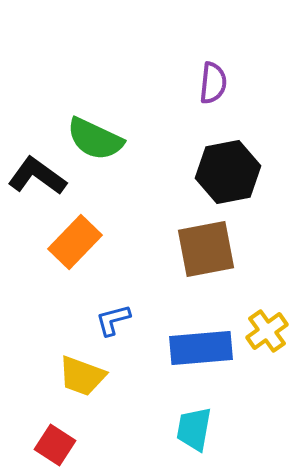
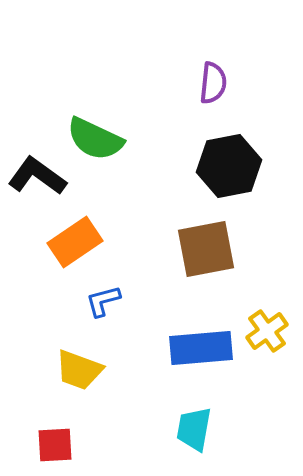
black hexagon: moved 1 px right, 6 px up
orange rectangle: rotated 12 degrees clockwise
blue L-shape: moved 10 px left, 19 px up
yellow trapezoid: moved 3 px left, 6 px up
red square: rotated 36 degrees counterclockwise
